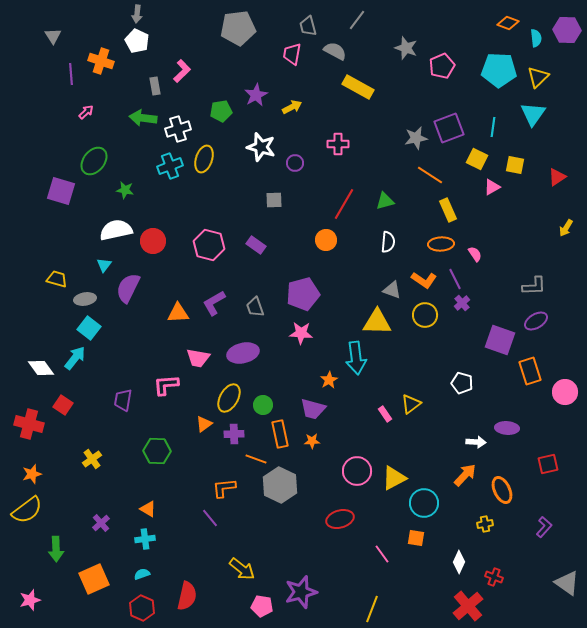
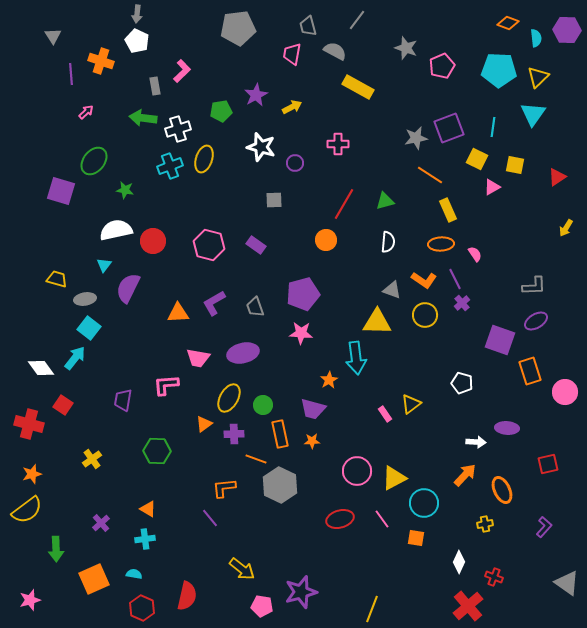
pink line at (382, 554): moved 35 px up
cyan semicircle at (142, 574): moved 8 px left; rotated 28 degrees clockwise
